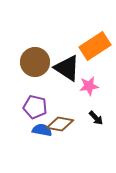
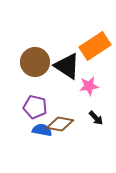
black triangle: moved 2 px up
